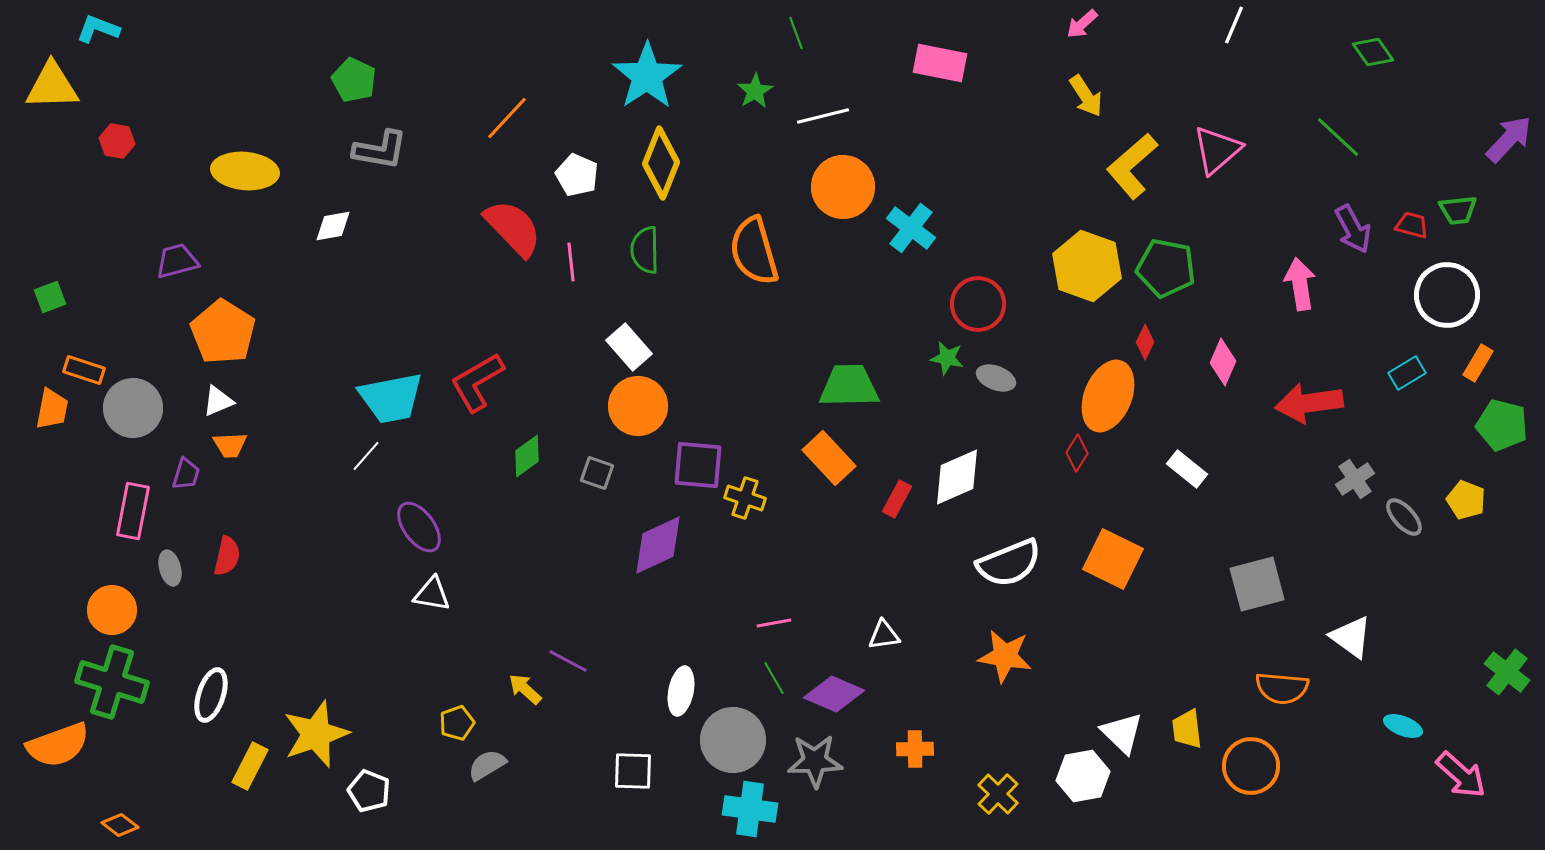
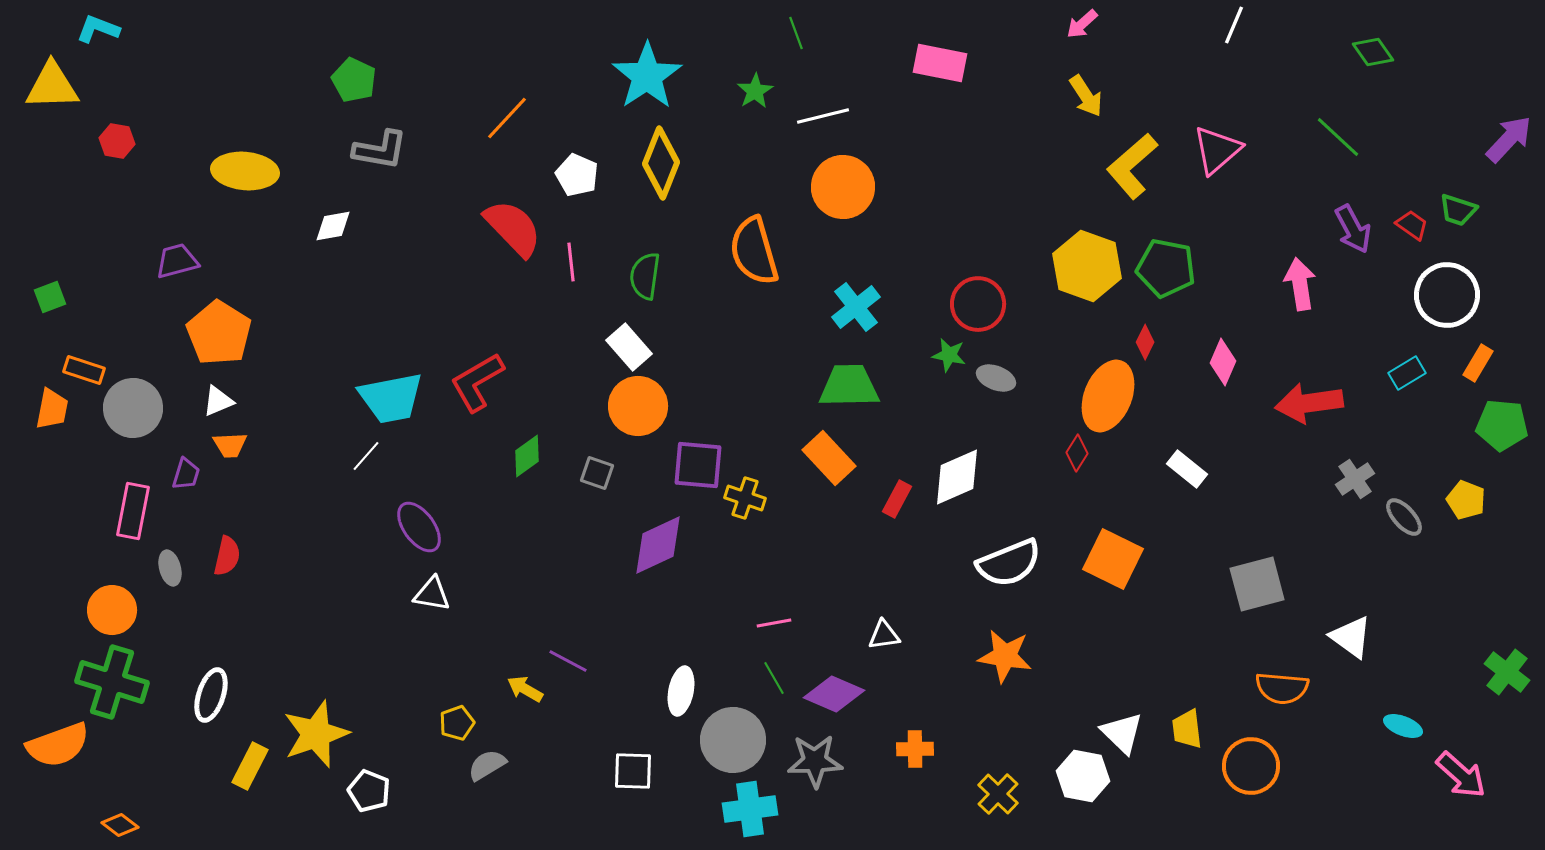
green trapezoid at (1458, 210): rotated 24 degrees clockwise
red trapezoid at (1412, 225): rotated 20 degrees clockwise
cyan cross at (911, 228): moved 55 px left, 79 px down; rotated 15 degrees clockwise
green semicircle at (645, 250): moved 26 px down; rotated 9 degrees clockwise
orange pentagon at (223, 332): moved 4 px left, 1 px down
green star at (947, 358): moved 2 px right, 3 px up
green pentagon at (1502, 425): rotated 9 degrees counterclockwise
yellow arrow at (525, 689): rotated 12 degrees counterclockwise
white hexagon at (1083, 776): rotated 21 degrees clockwise
cyan cross at (750, 809): rotated 16 degrees counterclockwise
